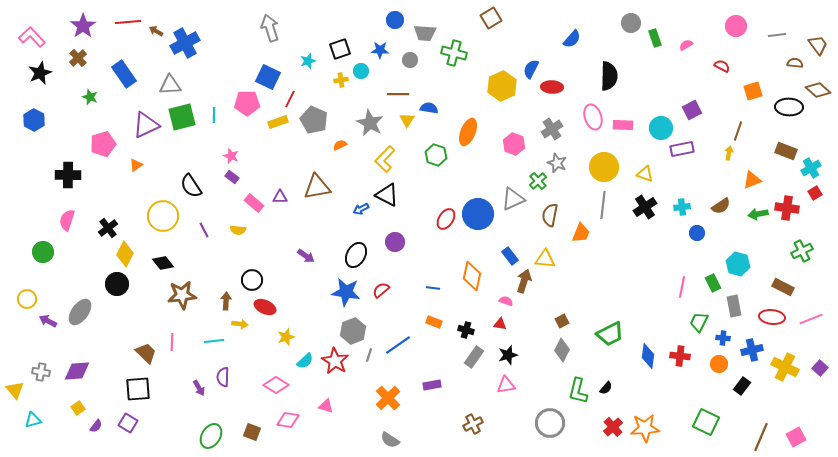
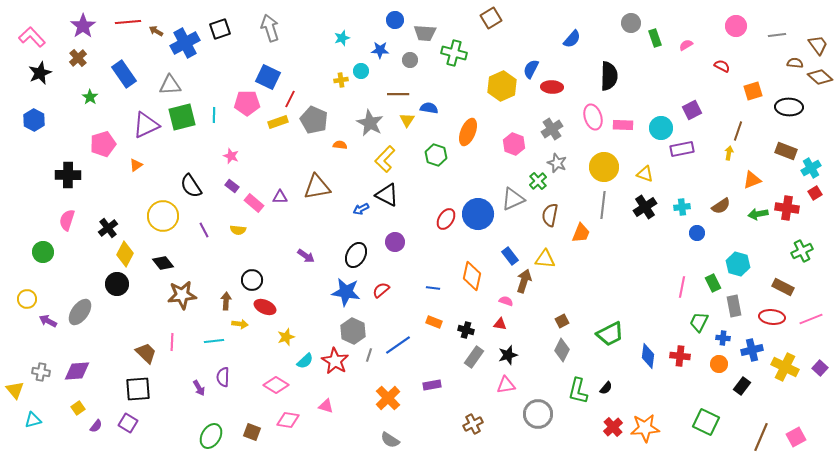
black square at (340, 49): moved 120 px left, 20 px up
cyan star at (308, 61): moved 34 px right, 23 px up
brown diamond at (818, 90): moved 2 px right, 13 px up
green star at (90, 97): rotated 14 degrees clockwise
orange semicircle at (340, 145): rotated 32 degrees clockwise
purple rectangle at (232, 177): moved 9 px down
gray hexagon at (353, 331): rotated 15 degrees counterclockwise
gray circle at (550, 423): moved 12 px left, 9 px up
